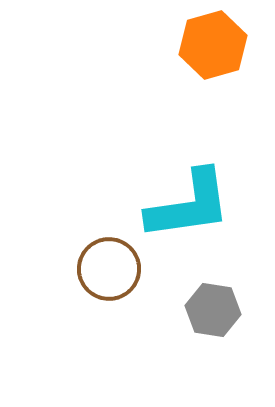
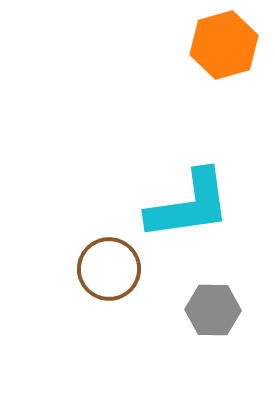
orange hexagon: moved 11 px right
gray hexagon: rotated 8 degrees counterclockwise
